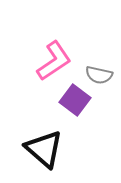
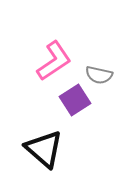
purple square: rotated 20 degrees clockwise
